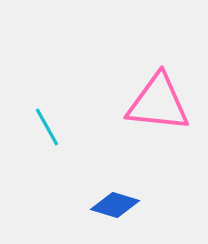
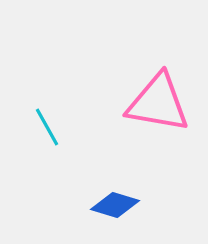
pink triangle: rotated 4 degrees clockwise
